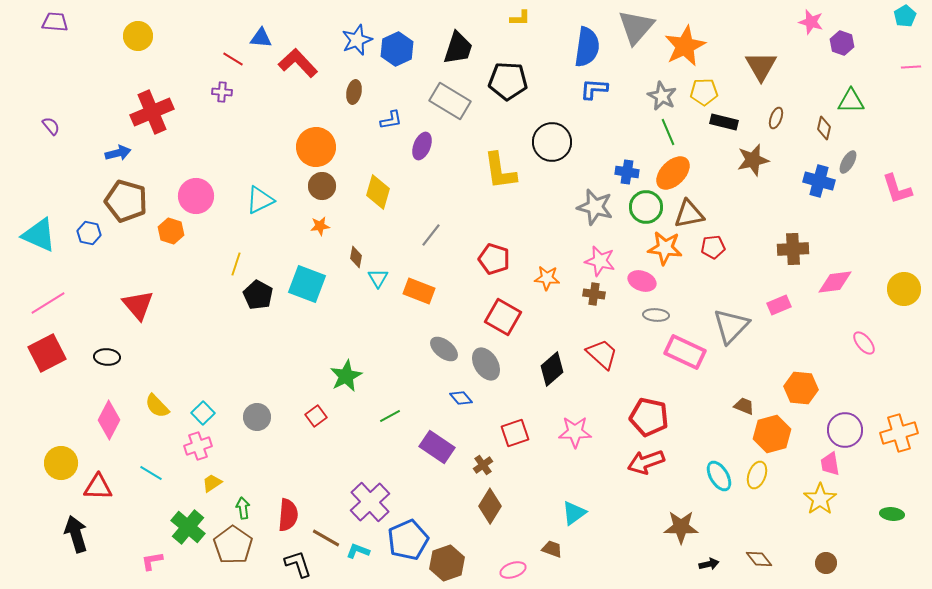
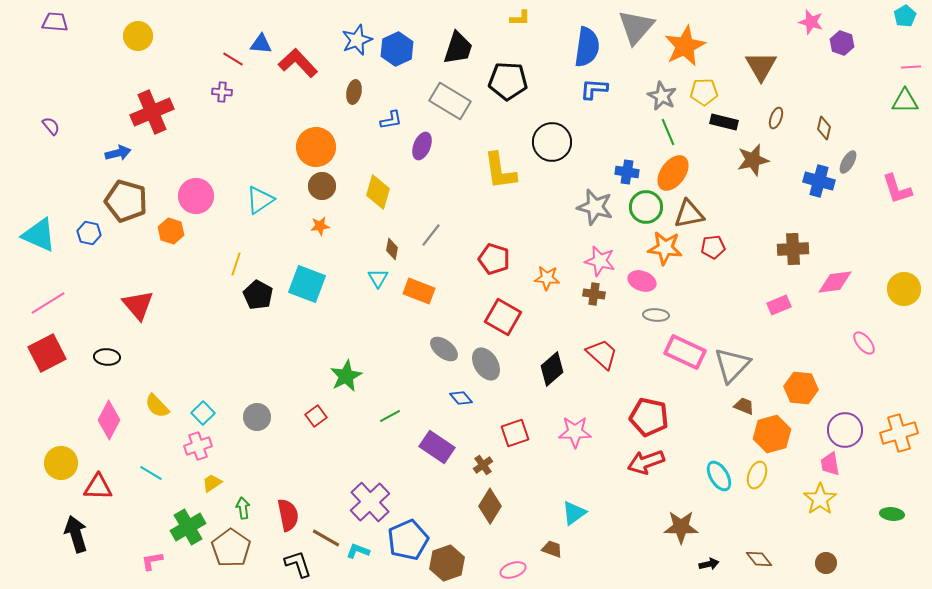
blue triangle at (261, 38): moved 6 px down
green triangle at (851, 101): moved 54 px right
orange ellipse at (673, 173): rotated 9 degrees counterclockwise
cyan triangle at (260, 200): rotated 8 degrees counterclockwise
brown diamond at (356, 257): moved 36 px right, 8 px up
gray triangle at (731, 326): moved 1 px right, 39 px down
red semicircle at (288, 515): rotated 16 degrees counterclockwise
green cross at (188, 527): rotated 20 degrees clockwise
brown pentagon at (233, 545): moved 2 px left, 3 px down
